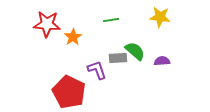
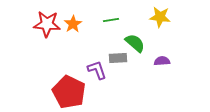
orange star: moved 13 px up
green semicircle: moved 8 px up
